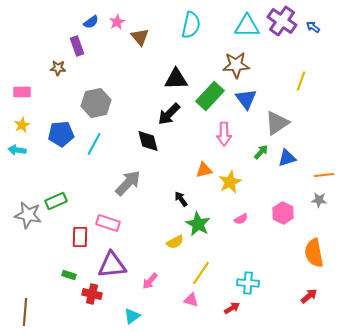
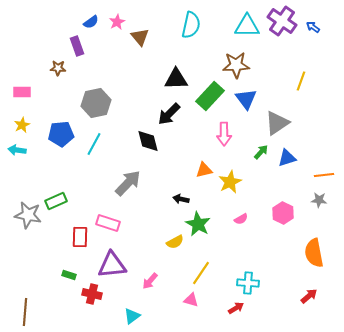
black arrow at (181, 199): rotated 42 degrees counterclockwise
red arrow at (232, 308): moved 4 px right
